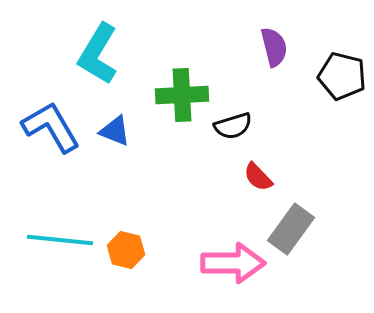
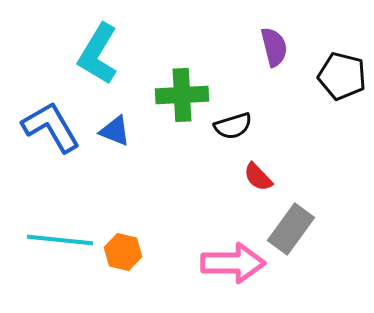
orange hexagon: moved 3 px left, 2 px down
